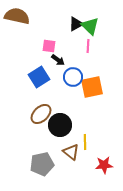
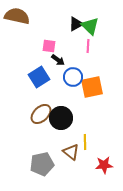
black circle: moved 1 px right, 7 px up
